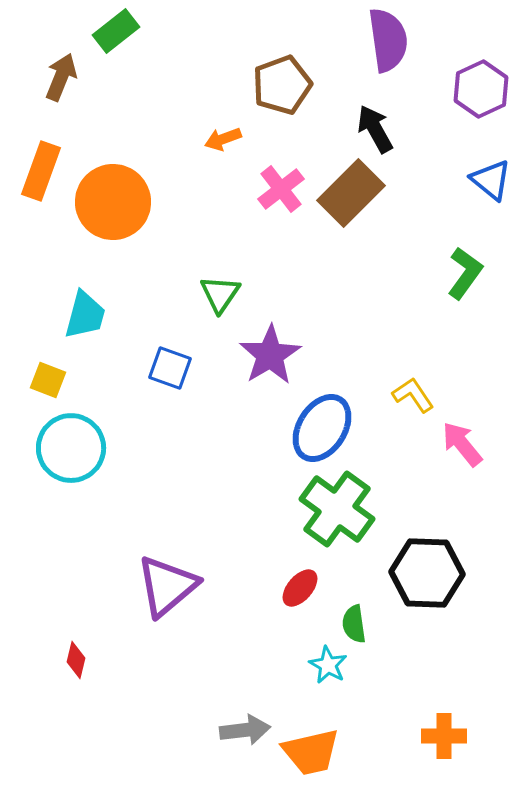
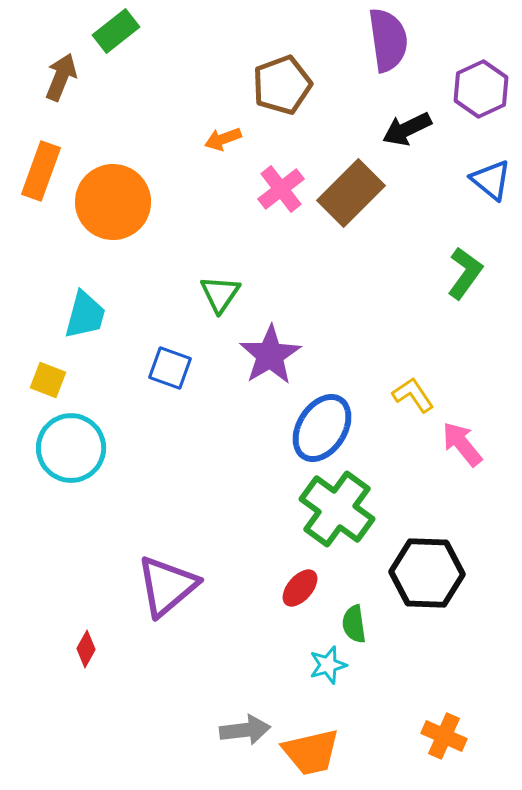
black arrow: moved 32 px right; rotated 87 degrees counterclockwise
red diamond: moved 10 px right, 11 px up; rotated 15 degrees clockwise
cyan star: rotated 27 degrees clockwise
orange cross: rotated 24 degrees clockwise
